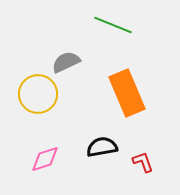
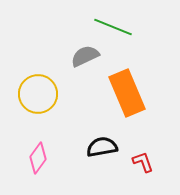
green line: moved 2 px down
gray semicircle: moved 19 px right, 6 px up
pink diamond: moved 7 px left, 1 px up; rotated 36 degrees counterclockwise
